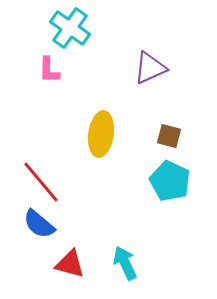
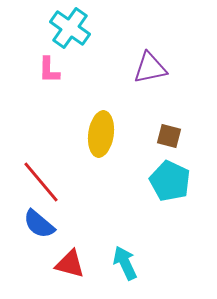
purple triangle: rotated 12 degrees clockwise
